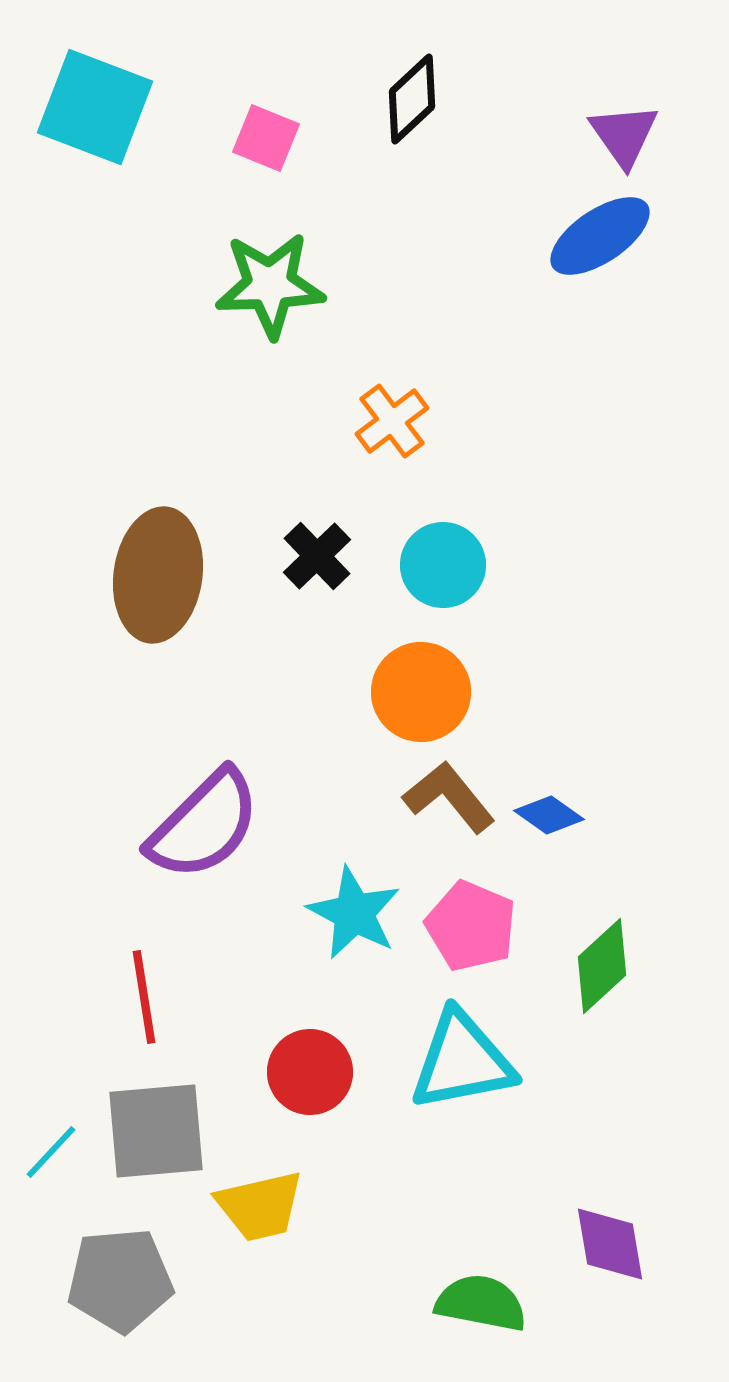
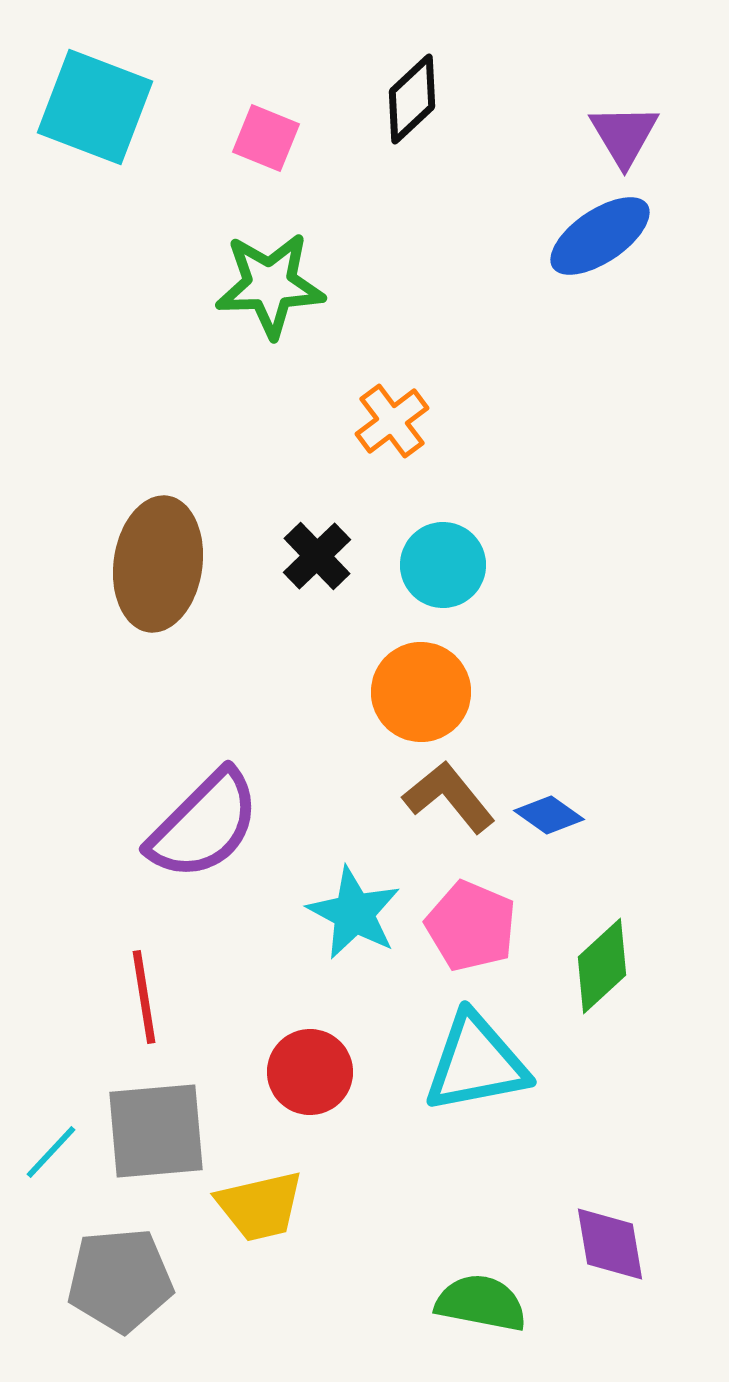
purple triangle: rotated 4 degrees clockwise
brown ellipse: moved 11 px up
cyan triangle: moved 14 px right, 2 px down
